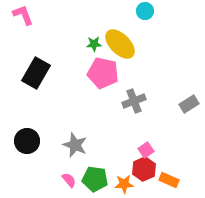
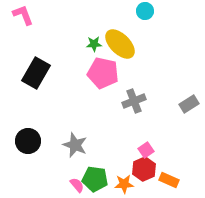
black circle: moved 1 px right
pink semicircle: moved 8 px right, 5 px down
